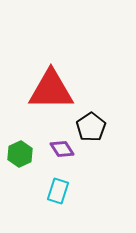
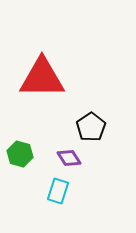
red triangle: moved 9 px left, 12 px up
purple diamond: moved 7 px right, 9 px down
green hexagon: rotated 20 degrees counterclockwise
